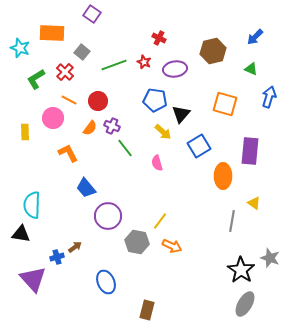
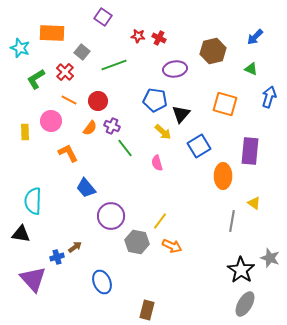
purple square at (92, 14): moved 11 px right, 3 px down
red star at (144, 62): moved 6 px left, 26 px up; rotated 16 degrees counterclockwise
pink circle at (53, 118): moved 2 px left, 3 px down
cyan semicircle at (32, 205): moved 1 px right, 4 px up
purple circle at (108, 216): moved 3 px right
blue ellipse at (106, 282): moved 4 px left
